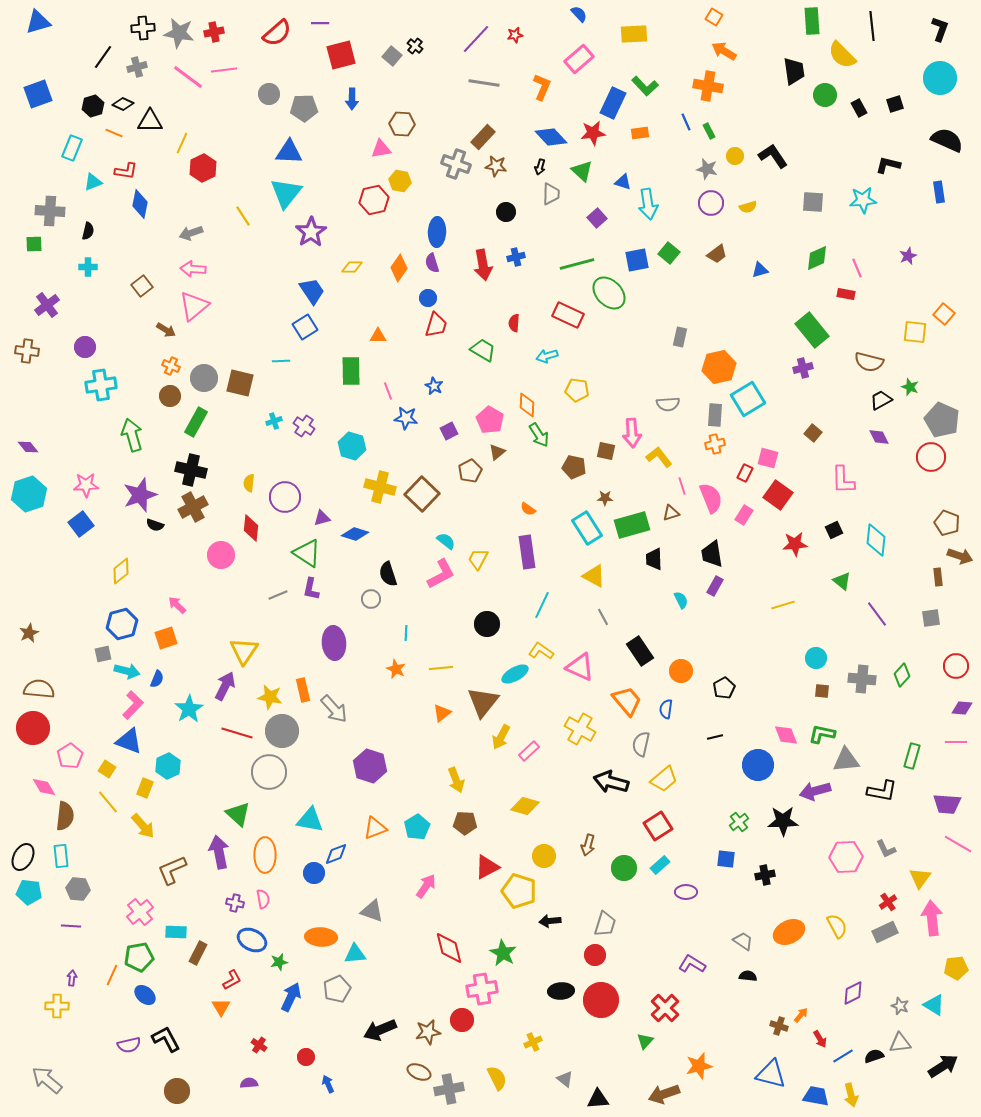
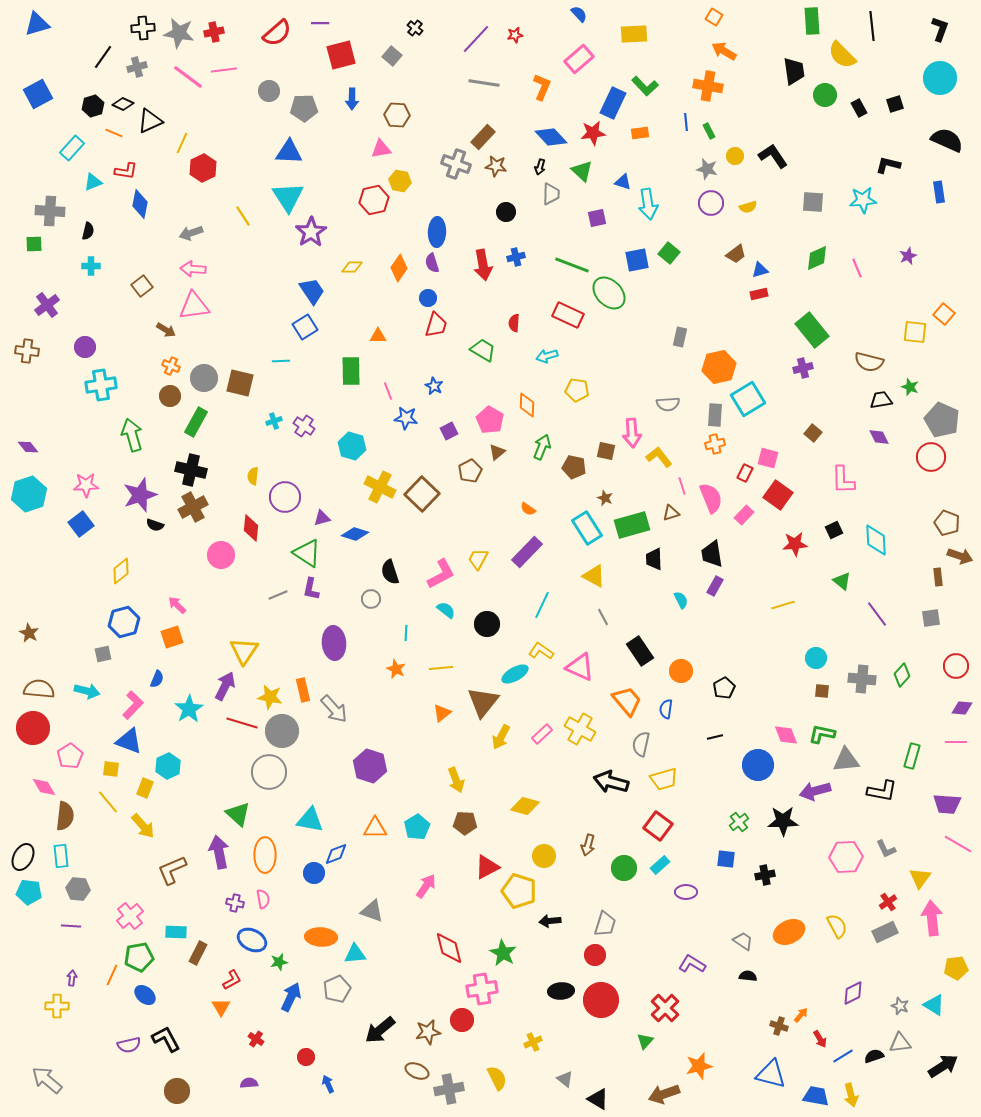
blue triangle at (38, 22): moved 1 px left, 2 px down
black cross at (415, 46): moved 18 px up
blue square at (38, 94): rotated 8 degrees counterclockwise
gray circle at (269, 94): moved 3 px up
black triangle at (150, 121): rotated 24 degrees counterclockwise
blue line at (686, 122): rotated 18 degrees clockwise
brown hexagon at (402, 124): moved 5 px left, 9 px up
cyan rectangle at (72, 148): rotated 20 degrees clockwise
cyan triangle at (286, 193): moved 2 px right, 4 px down; rotated 12 degrees counterclockwise
purple square at (597, 218): rotated 30 degrees clockwise
brown trapezoid at (717, 254): moved 19 px right
green line at (577, 264): moved 5 px left, 1 px down; rotated 36 degrees clockwise
cyan cross at (88, 267): moved 3 px right, 1 px up
red rectangle at (846, 294): moved 87 px left; rotated 24 degrees counterclockwise
pink triangle at (194, 306): rotated 32 degrees clockwise
black trapezoid at (881, 400): rotated 20 degrees clockwise
green arrow at (539, 435): moved 3 px right, 12 px down; rotated 125 degrees counterclockwise
yellow semicircle at (249, 483): moved 4 px right, 7 px up
yellow cross at (380, 487): rotated 12 degrees clockwise
brown star at (605, 498): rotated 21 degrees clockwise
pink rectangle at (744, 515): rotated 12 degrees clockwise
cyan diamond at (876, 540): rotated 8 degrees counterclockwise
cyan semicircle at (446, 541): moved 69 px down
purple rectangle at (527, 552): rotated 52 degrees clockwise
black semicircle at (388, 574): moved 2 px right, 2 px up
blue hexagon at (122, 624): moved 2 px right, 2 px up
brown star at (29, 633): rotated 18 degrees counterclockwise
orange square at (166, 638): moved 6 px right, 1 px up
cyan arrow at (127, 671): moved 40 px left, 20 px down
red line at (237, 733): moved 5 px right, 10 px up
pink rectangle at (529, 751): moved 13 px right, 17 px up
yellow square at (107, 769): moved 4 px right; rotated 24 degrees counterclockwise
yellow trapezoid at (664, 779): rotated 24 degrees clockwise
red square at (658, 826): rotated 20 degrees counterclockwise
orange triangle at (375, 828): rotated 20 degrees clockwise
pink cross at (140, 912): moved 10 px left, 4 px down
black arrow at (380, 1030): rotated 16 degrees counterclockwise
red cross at (259, 1045): moved 3 px left, 6 px up
brown ellipse at (419, 1072): moved 2 px left, 1 px up
black triangle at (598, 1099): rotated 35 degrees clockwise
